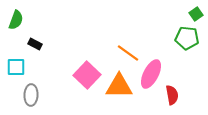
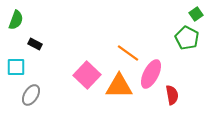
green pentagon: rotated 20 degrees clockwise
gray ellipse: rotated 30 degrees clockwise
